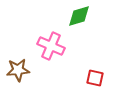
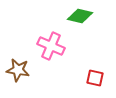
green diamond: moved 1 px right; rotated 30 degrees clockwise
brown star: rotated 15 degrees clockwise
